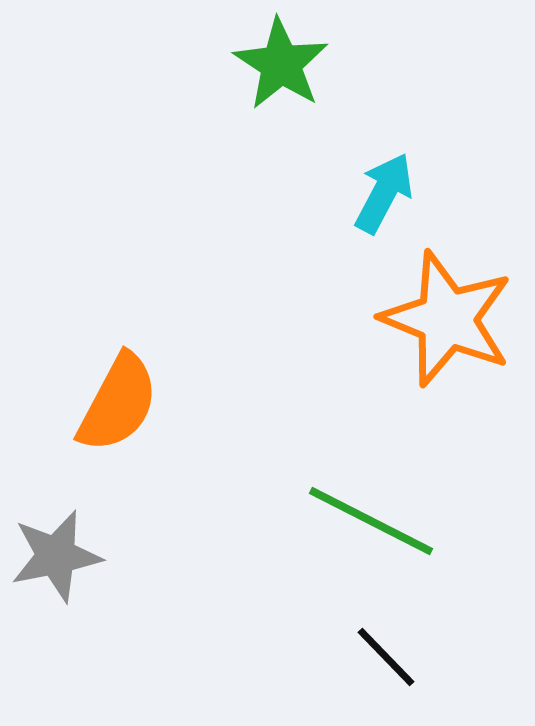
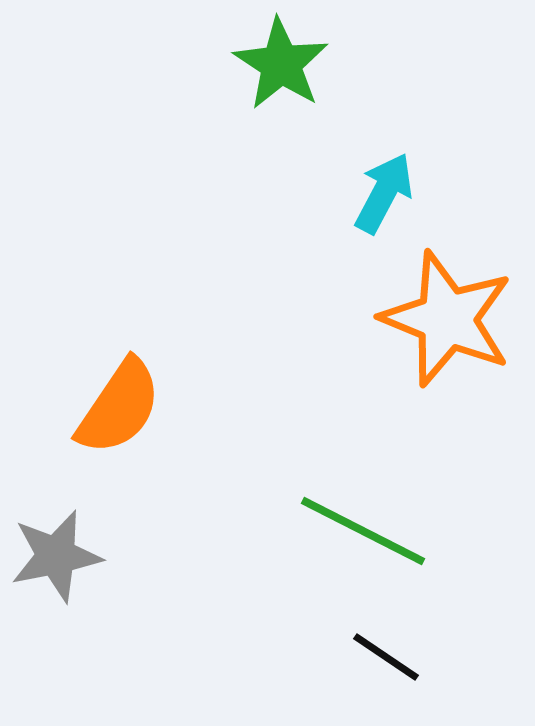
orange semicircle: moved 1 px right, 4 px down; rotated 6 degrees clockwise
green line: moved 8 px left, 10 px down
black line: rotated 12 degrees counterclockwise
